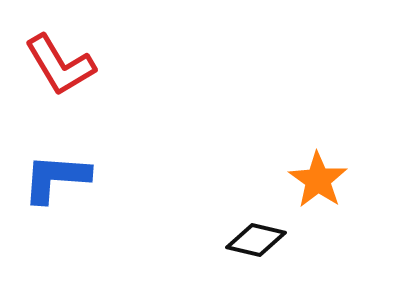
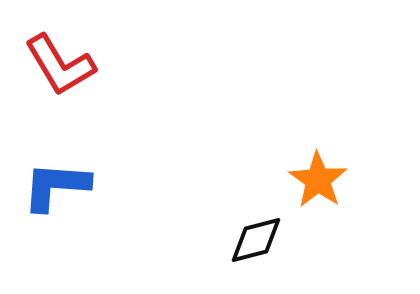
blue L-shape: moved 8 px down
black diamond: rotated 28 degrees counterclockwise
